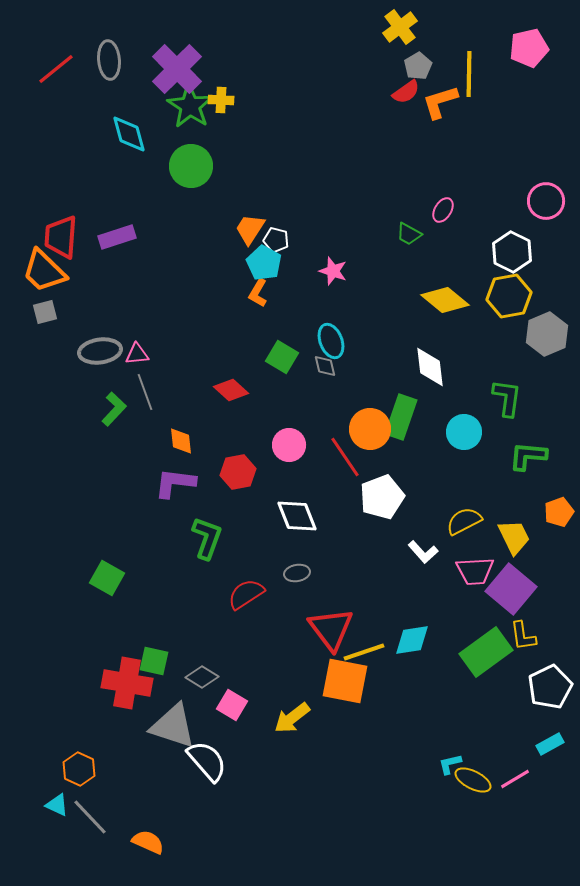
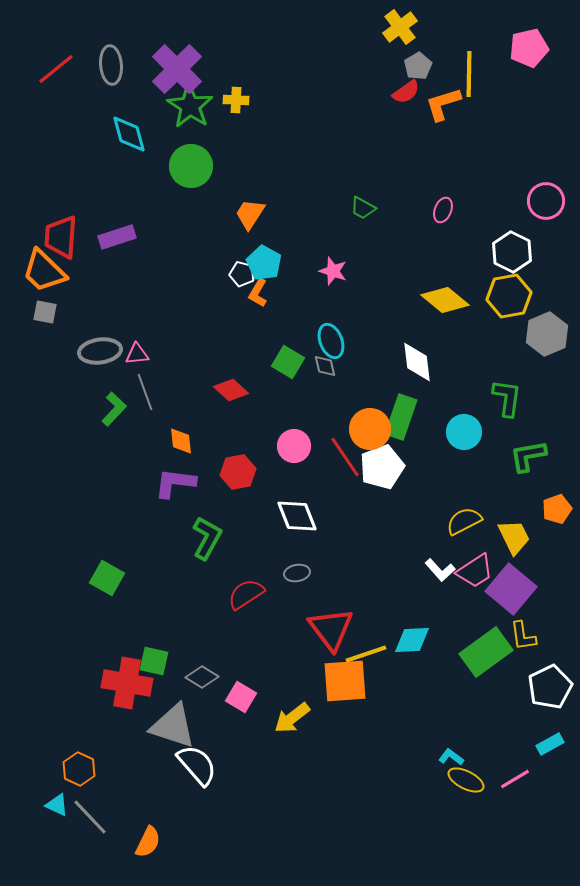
gray ellipse at (109, 60): moved 2 px right, 5 px down
yellow cross at (221, 100): moved 15 px right
orange L-shape at (440, 102): moved 3 px right, 2 px down
pink ellipse at (443, 210): rotated 10 degrees counterclockwise
orange trapezoid at (250, 229): moved 15 px up
green trapezoid at (409, 234): moved 46 px left, 26 px up
white pentagon at (276, 240): moved 34 px left, 34 px down
gray square at (45, 312): rotated 25 degrees clockwise
green square at (282, 357): moved 6 px right, 5 px down
white diamond at (430, 367): moved 13 px left, 5 px up
pink circle at (289, 445): moved 5 px right, 1 px down
green L-shape at (528, 456): rotated 15 degrees counterclockwise
white pentagon at (382, 497): moved 30 px up
orange pentagon at (559, 512): moved 2 px left, 3 px up
green L-shape at (207, 538): rotated 9 degrees clockwise
white L-shape at (423, 552): moved 17 px right, 18 px down
pink trapezoid at (475, 571): rotated 30 degrees counterclockwise
cyan diamond at (412, 640): rotated 6 degrees clockwise
yellow line at (364, 652): moved 2 px right, 2 px down
orange square at (345, 681): rotated 15 degrees counterclockwise
pink square at (232, 705): moved 9 px right, 8 px up
white semicircle at (207, 761): moved 10 px left, 4 px down
cyan L-shape at (450, 764): moved 1 px right, 7 px up; rotated 50 degrees clockwise
yellow ellipse at (473, 780): moved 7 px left
orange semicircle at (148, 842): rotated 92 degrees clockwise
